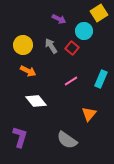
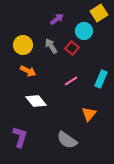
purple arrow: moved 2 px left; rotated 64 degrees counterclockwise
